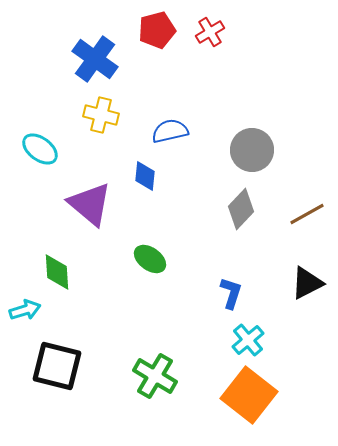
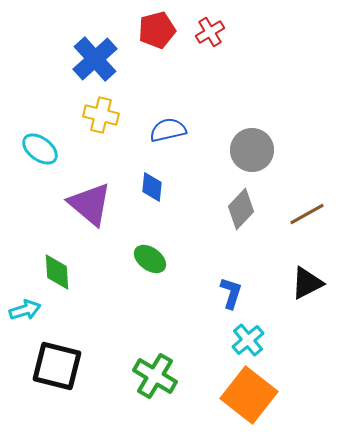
blue cross: rotated 12 degrees clockwise
blue semicircle: moved 2 px left, 1 px up
blue diamond: moved 7 px right, 11 px down
